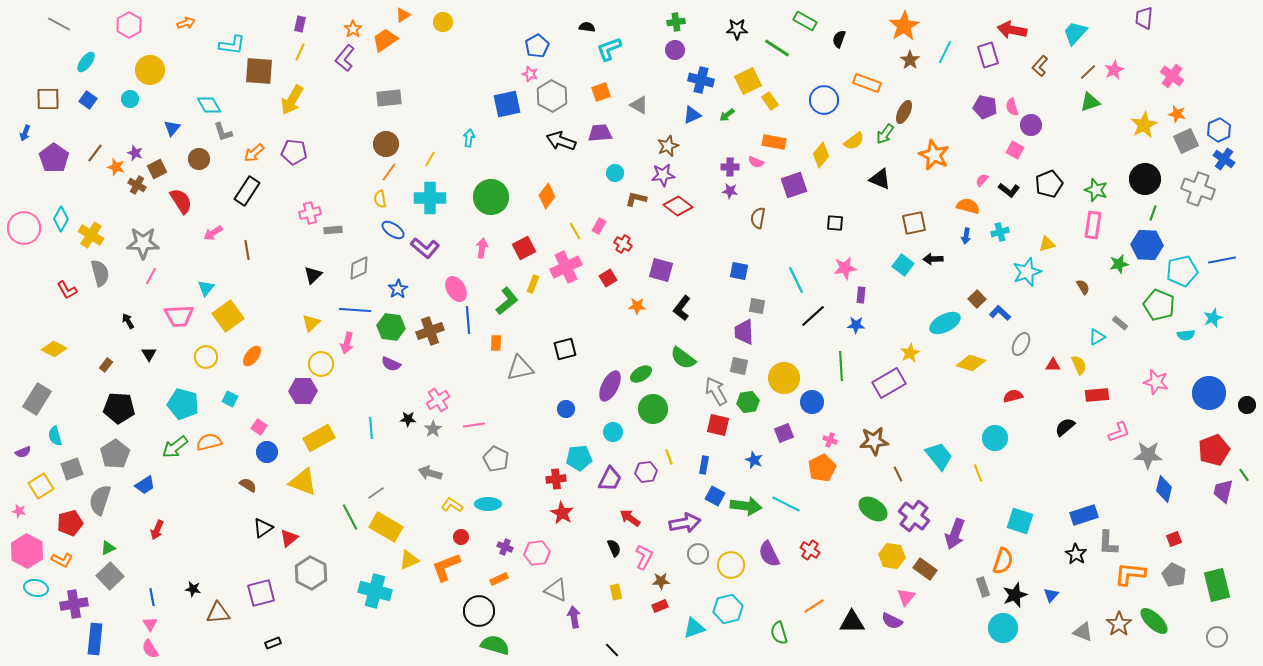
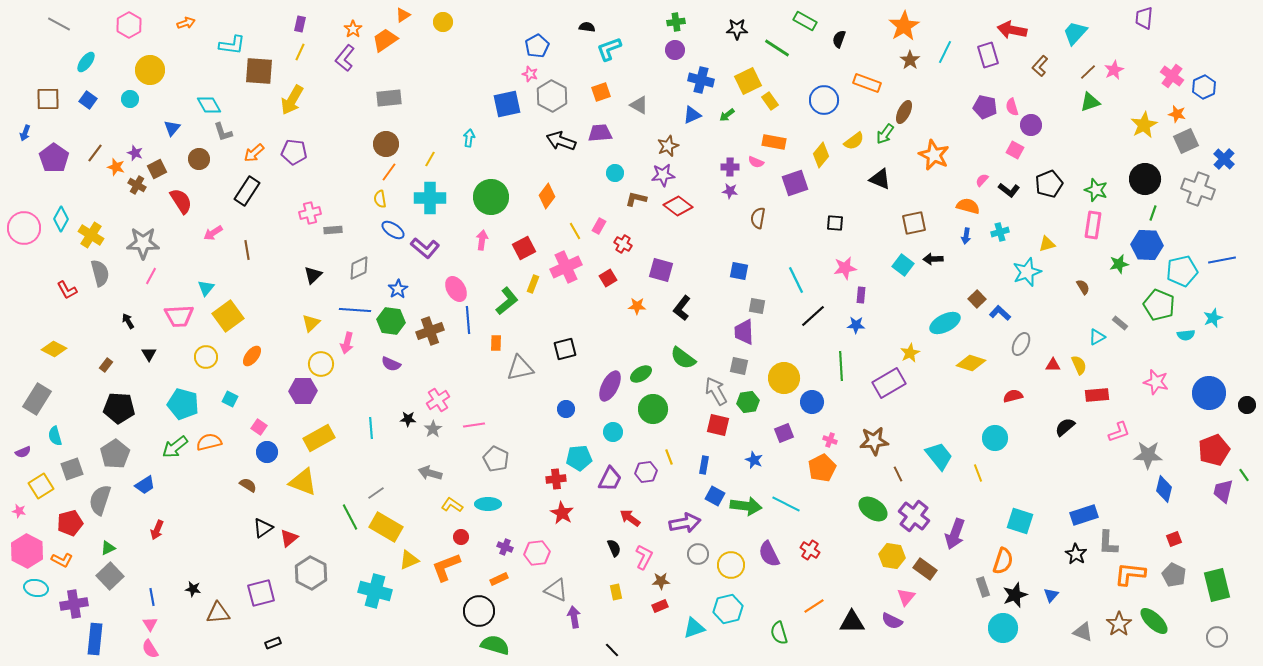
blue hexagon at (1219, 130): moved 15 px left, 43 px up
blue cross at (1224, 159): rotated 10 degrees clockwise
purple square at (794, 185): moved 1 px right, 2 px up
pink arrow at (482, 248): moved 8 px up
green hexagon at (391, 327): moved 6 px up
